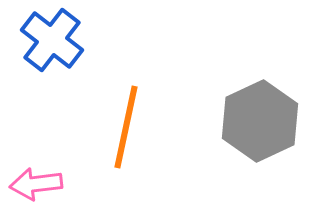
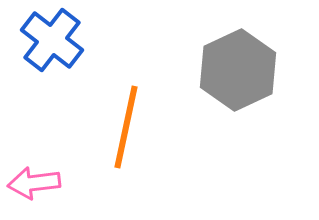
gray hexagon: moved 22 px left, 51 px up
pink arrow: moved 2 px left, 1 px up
